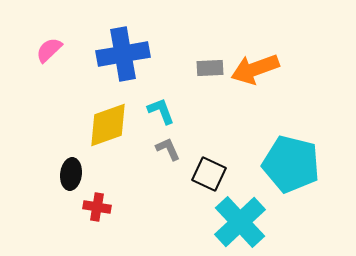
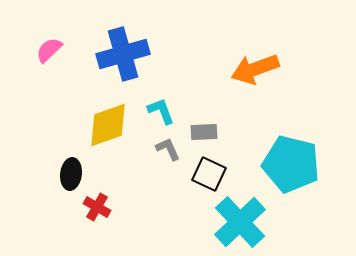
blue cross: rotated 6 degrees counterclockwise
gray rectangle: moved 6 px left, 64 px down
red cross: rotated 20 degrees clockwise
